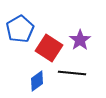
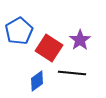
blue pentagon: moved 1 px left, 2 px down
